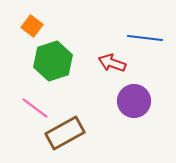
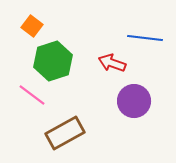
pink line: moved 3 px left, 13 px up
